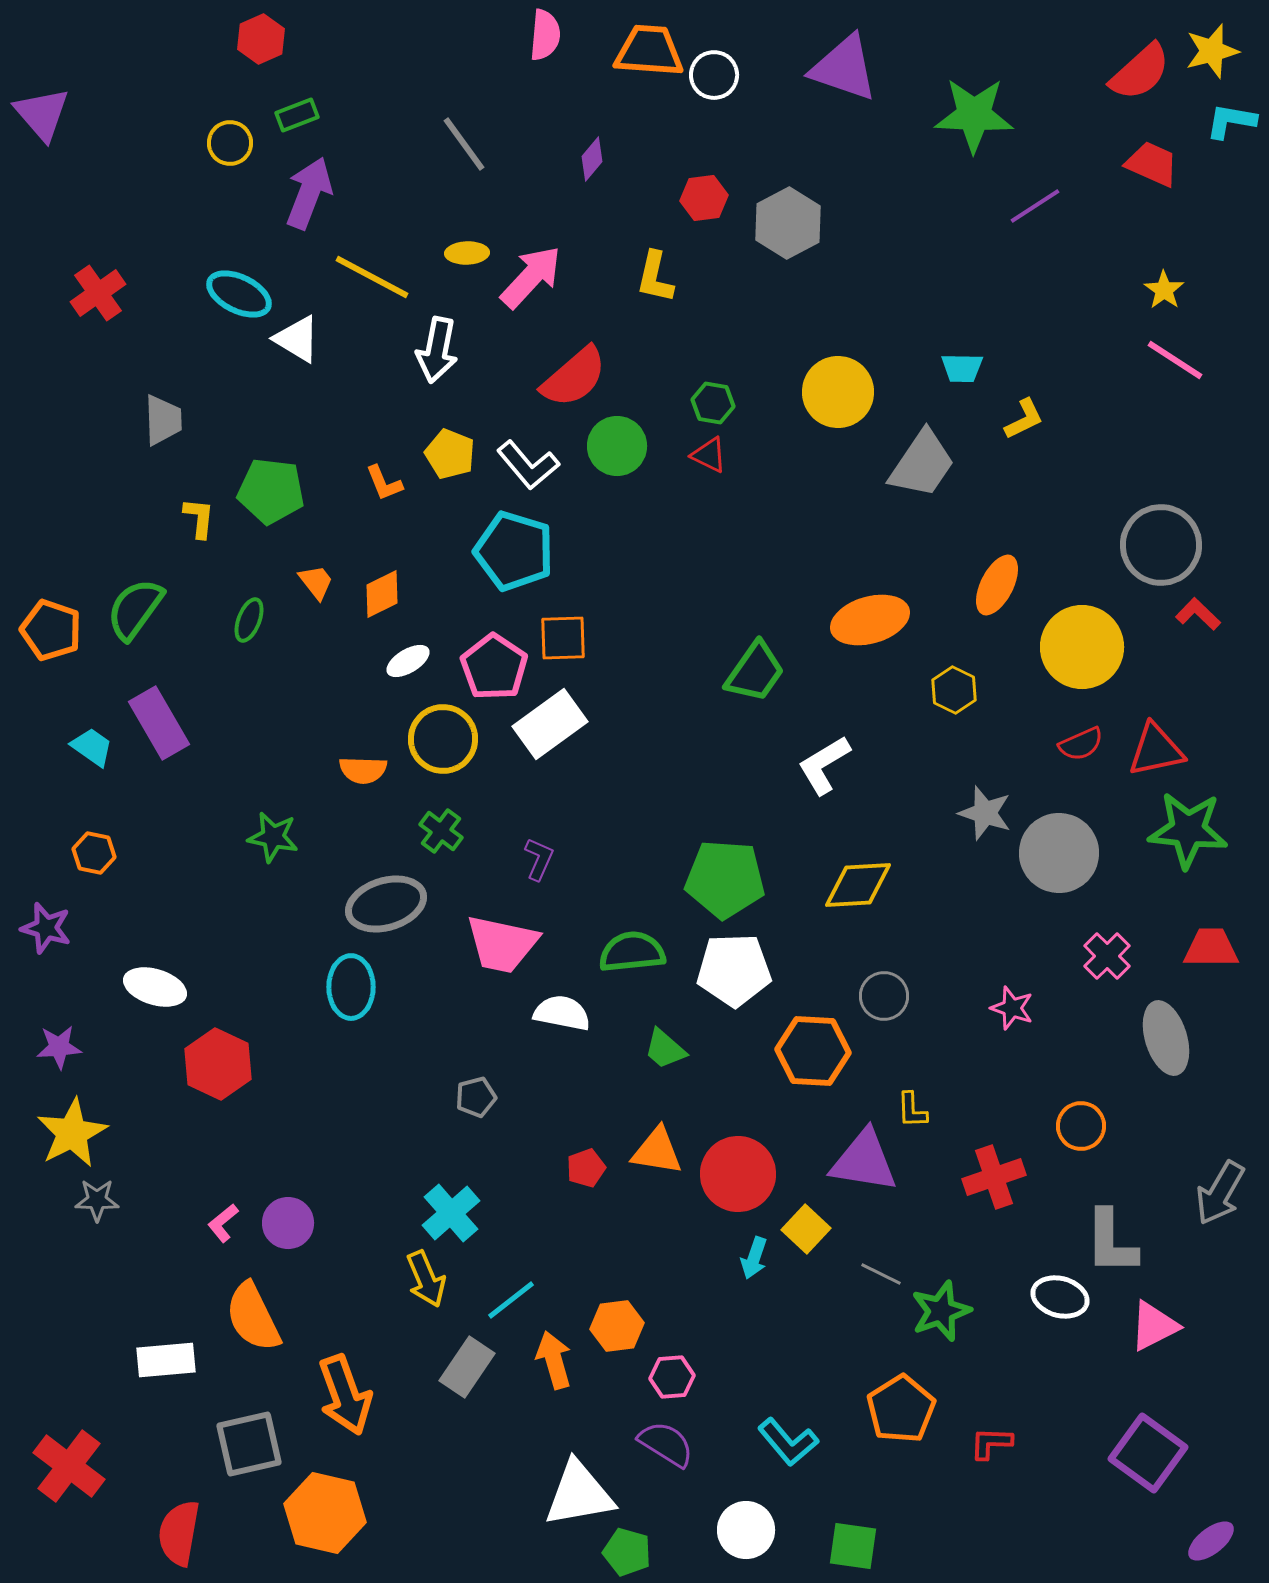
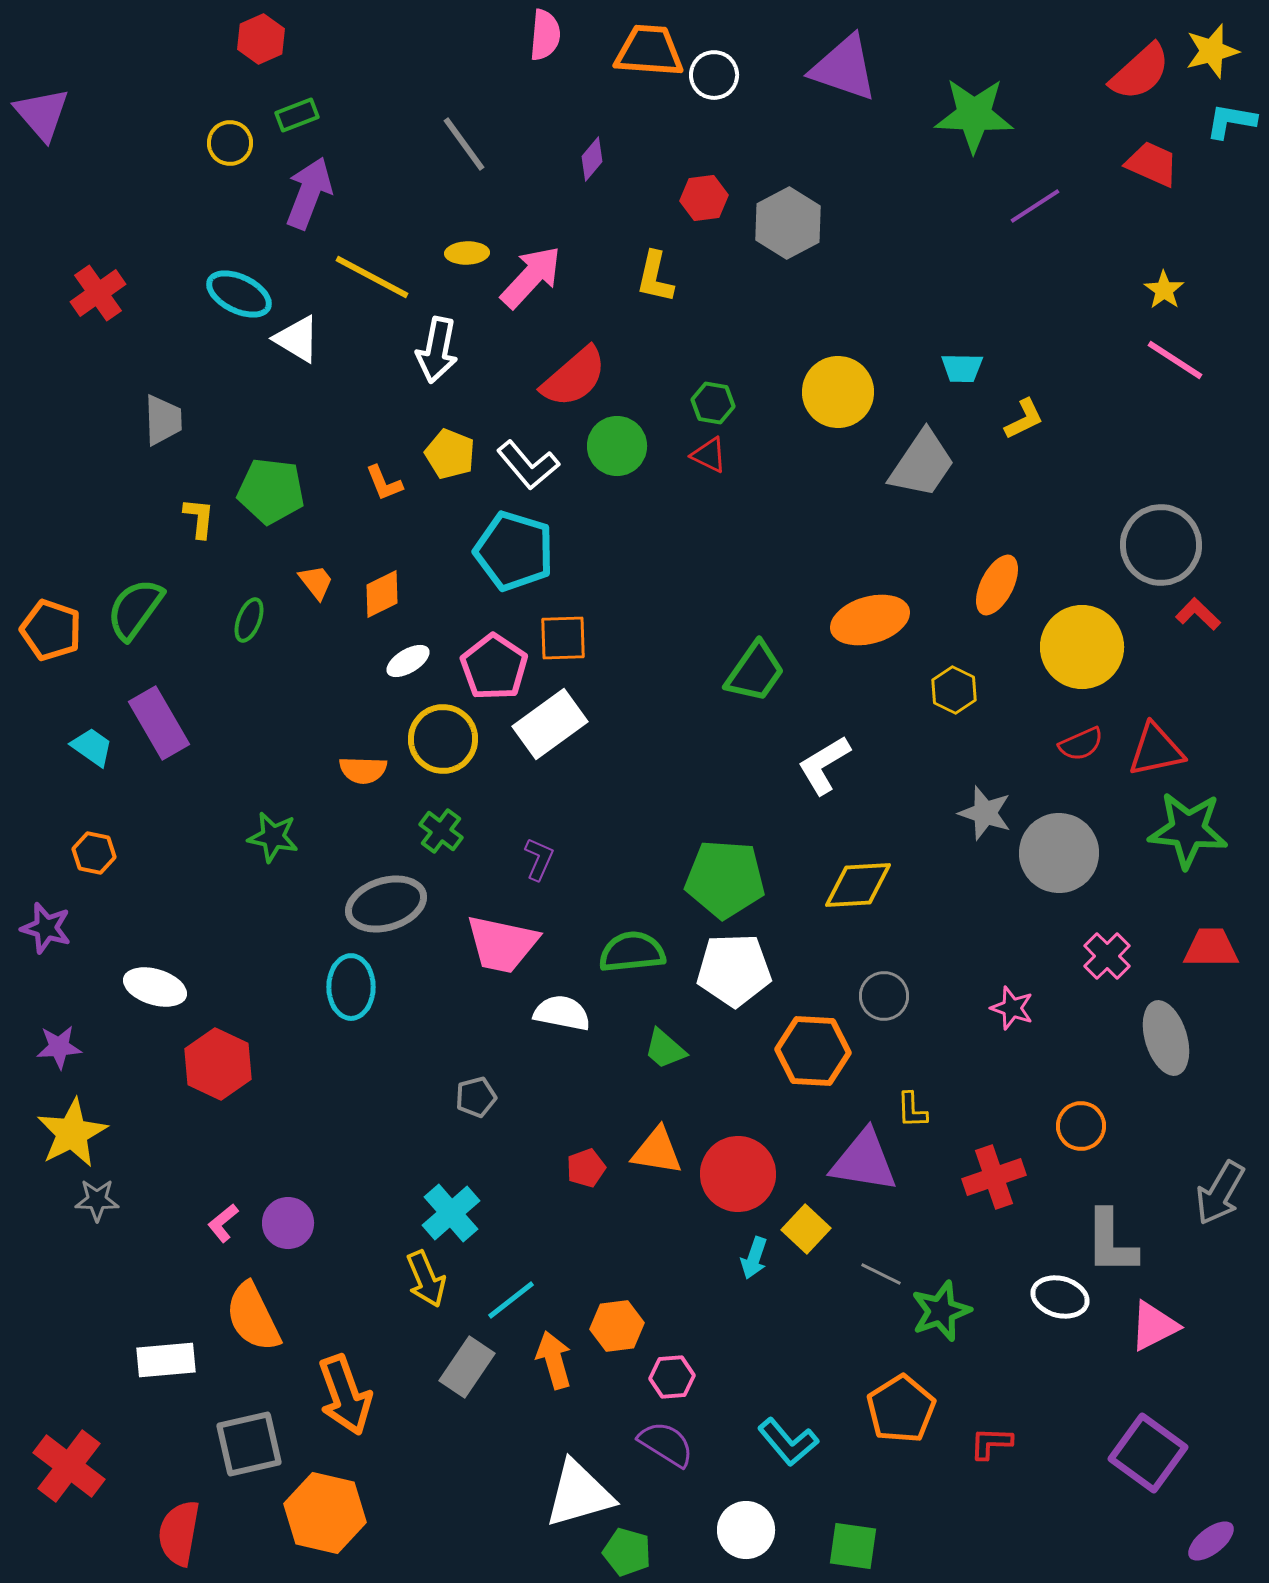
white triangle at (579, 1494): rotated 6 degrees counterclockwise
